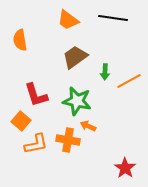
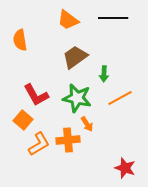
black line: rotated 8 degrees counterclockwise
green arrow: moved 1 px left, 2 px down
orange line: moved 9 px left, 17 px down
red L-shape: rotated 12 degrees counterclockwise
green star: moved 3 px up
orange square: moved 2 px right, 1 px up
orange arrow: moved 1 px left, 2 px up; rotated 147 degrees counterclockwise
orange cross: rotated 15 degrees counterclockwise
orange L-shape: moved 3 px right; rotated 20 degrees counterclockwise
red star: rotated 15 degrees counterclockwise
